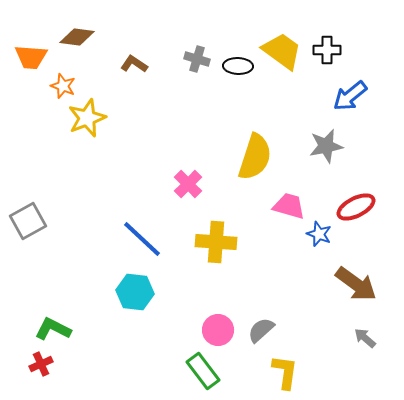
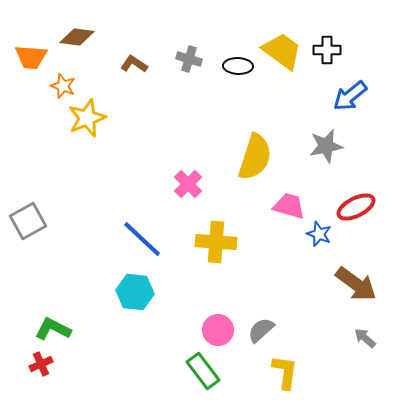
gray cross: moved 8 px left
